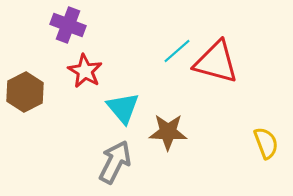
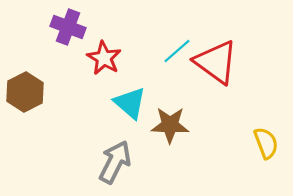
purple cross: moved 2 px down
red triangle: rotated 21 degrees clockwise
red star: moved 19 px right, 13 px up
cyan triangle: moved 7 px right, 5 px up; rotated 9 degrees counterclockwise
brown star: moved 2 px right, 7 px up
